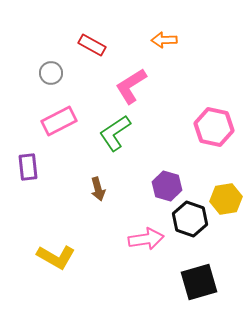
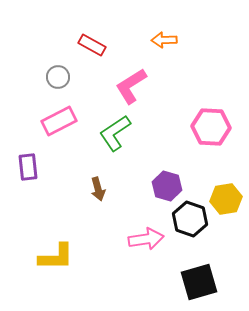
gray circle: moved 7 px right, 4 px down
pink hexagon: moved 3 px left; rotated 9 degrees counterclockwise
yellow L-shape: rotated 30 degrees counterclockwise
